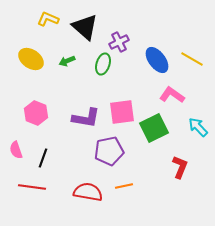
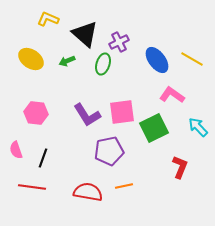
black triangle: moved 7 px down
pink hexagon: rotated 15 degrees counterclockwise
purple L-shape: moved 1 px right, 3 px up; rotated 48 degrees clockwise
